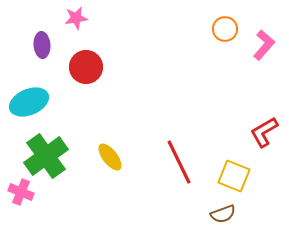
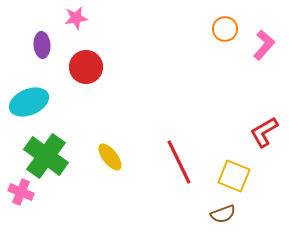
green cross: rotated 18 degrees counterclockwise
